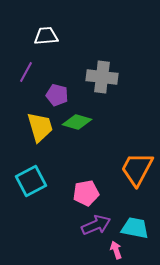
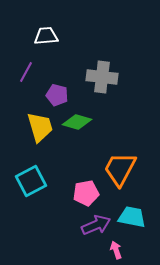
orange trapezoid: moved 17 px left
cyan trapezoid: moved 3 px left, 11 px up
